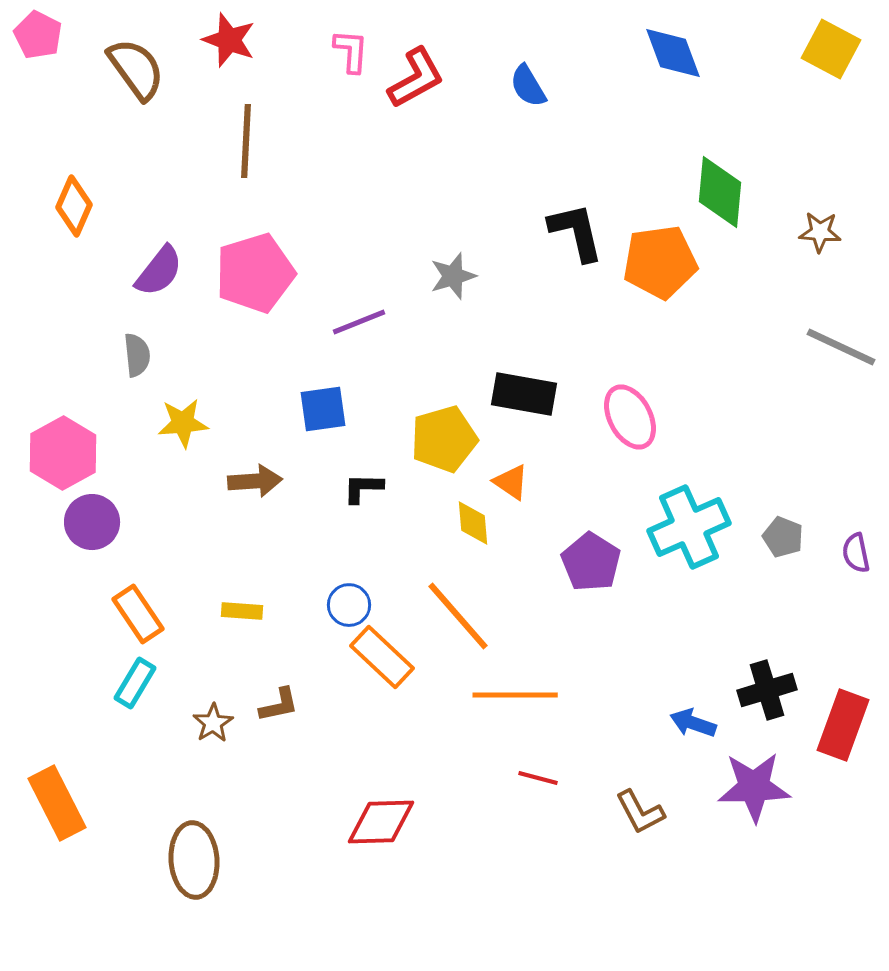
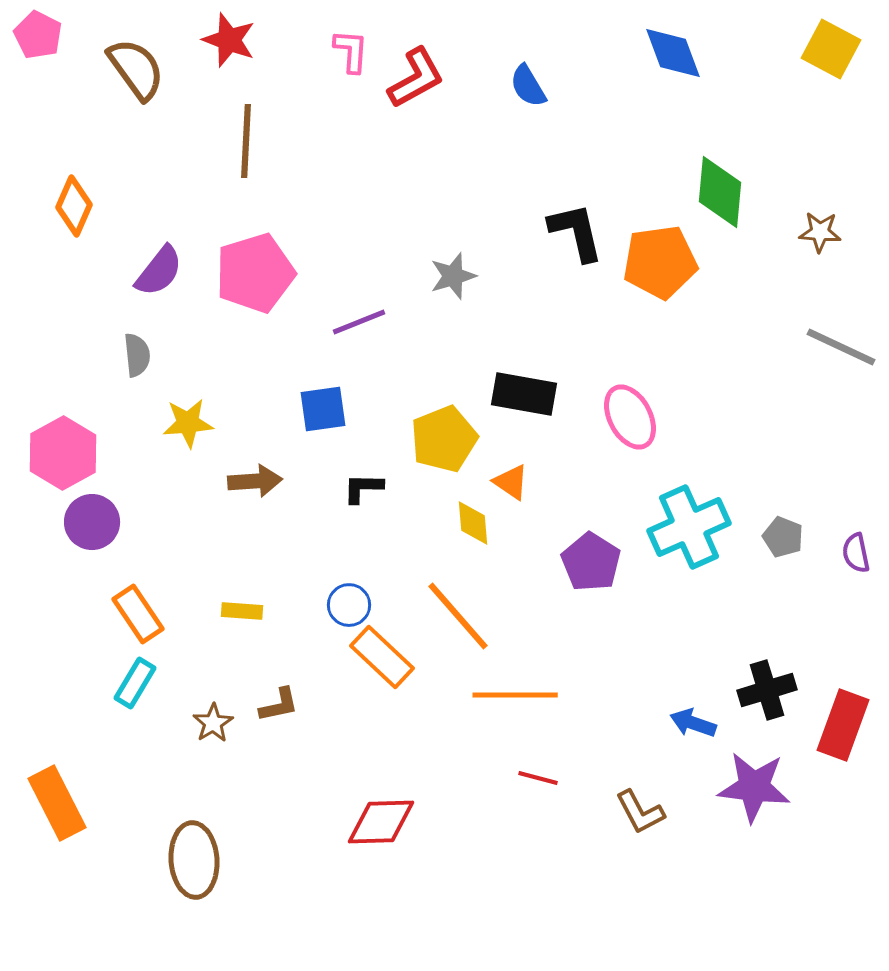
yellow star at (183, 423): moved 5 px right
yellow pentagon at (444, 439): rotated 6 degrees counterclockwise
purple star at (754, 787): rotated 8 degrees clockwise
